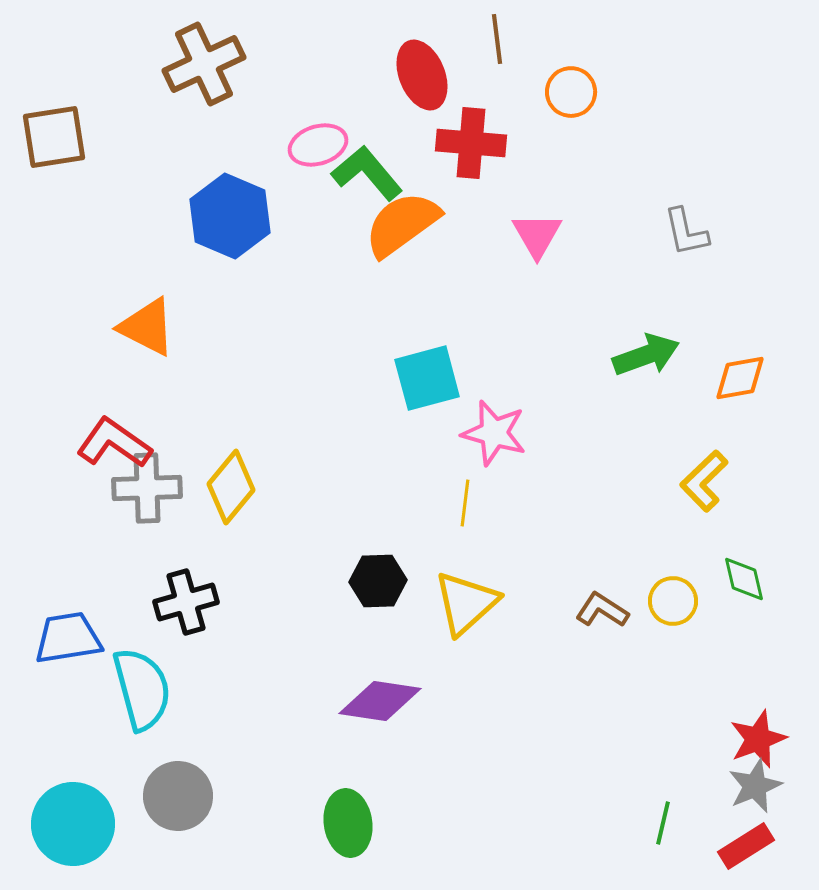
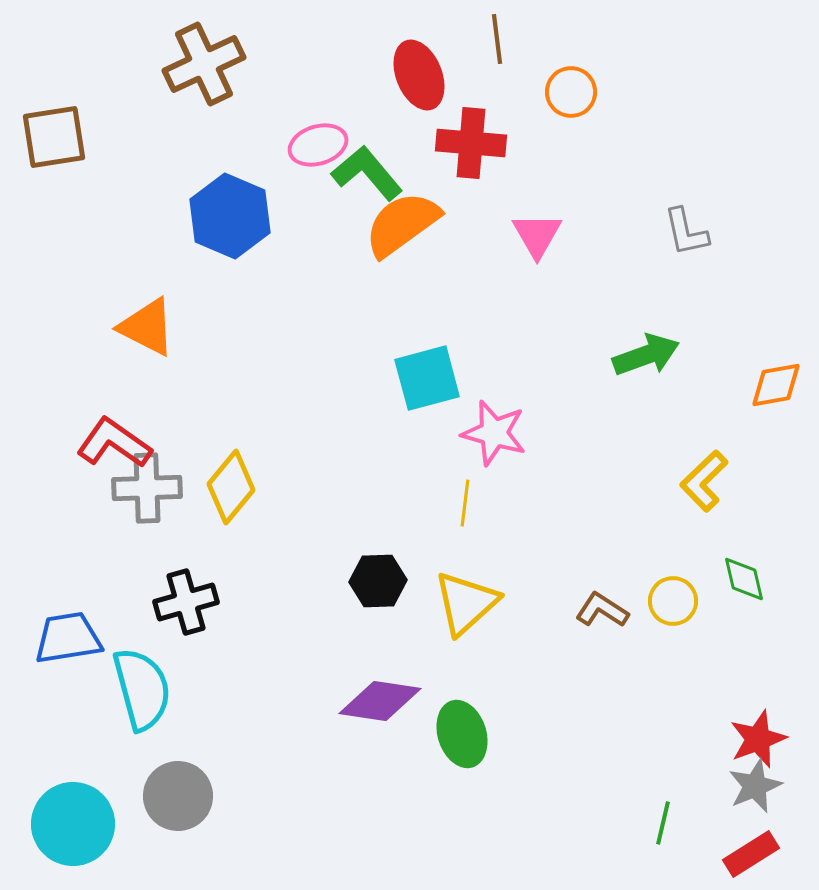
red ellipse: moved 3 px left
orange diamond: moved 36 px right, 7 px down
green ellipse: moved 114 px right, 89 px up; rotated 10 degrees counterclockwise
red rectangle: moved 5 px right, 8 px down
